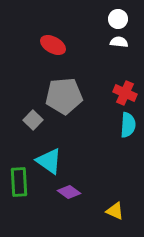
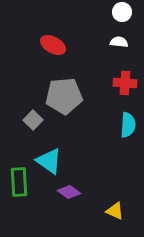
white circle: moved 4 px right, 7 px up
red cross: moved 10 px up; rotated 20 degrees counterclockwise
